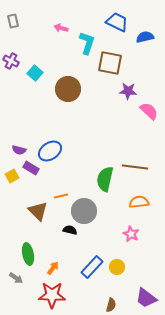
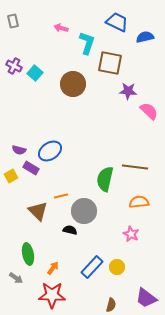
purple cross: moved 3 px right, 5 px down
brown circle: moved 5 px right, 5 px up
yellow square: moved 1 px left
